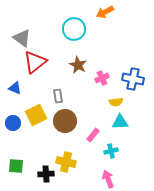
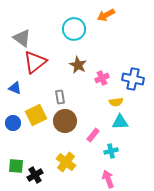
orange arrow: moved 1 px right, 3 px down
gray rectangle: moved 2 px right, 1 px down
yellow cross: rotated 24 degrees clockwise
black cross: moved 11 px left, 1 px down; rotated 28 degrees counterclockwise
